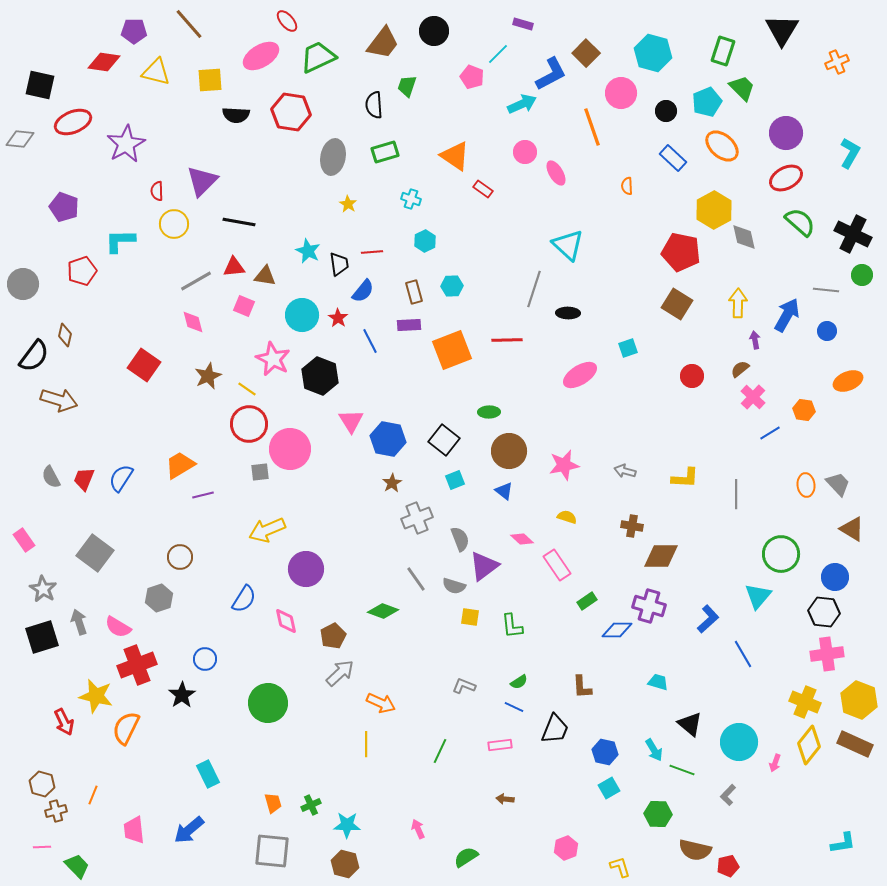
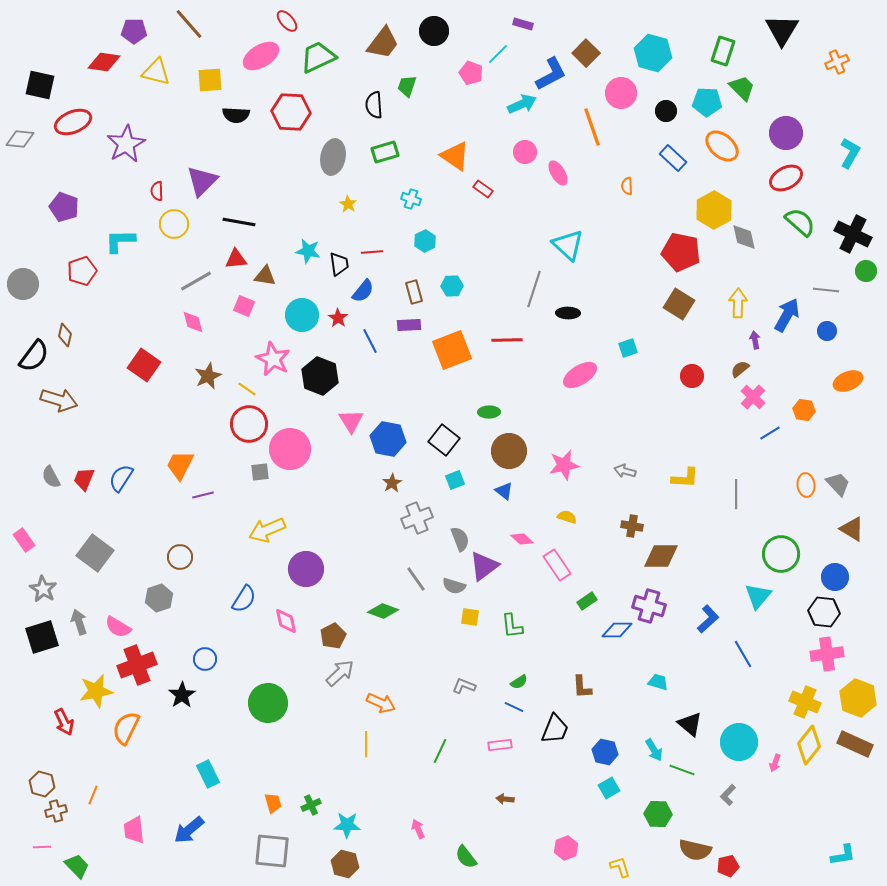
pink pentagon at (472, 77): moved 1 px left, 4 px up
cyan pentagon at (707, 102): rotated 24 degrees clockwise
red hexagon at (291, 112): rotated 6 degrees counterclockwise
pink ellipse at (556, 173): moved 2 px right
cyan star at (308, 251): rotated 15 degrees counterclockwise
red triangle at (234, 267): moved 2 px right, 8 px up
green circle at (862, 275): moved 4 px right, 4 px up
brown square at (677, 304): moved 2 px right
orange trapezoid at (180, 465): rotated 32 degrees counterclockwise
yellow star at (96, 696): moved 5 px up; rotated 24 degrees counterclockwise
yellow hexagon at (859, 700): moved 1 px left, 2 px up
cyan L-shape at (843, 843): moved 12 px down
green semicircle at (466, 857): rotated 95 degrees counterclockwise
